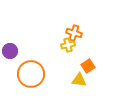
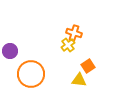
yellow cross: rotated 24 degrees counterclockwise
